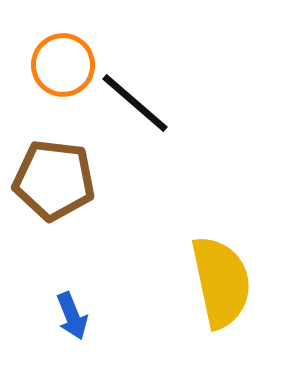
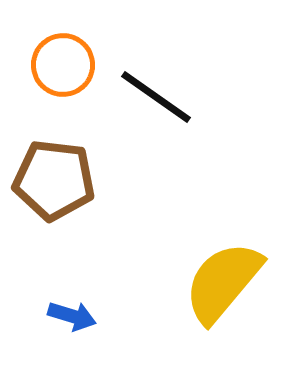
black line: moved 21 px right, 6 px up; rotated 6 degrees counterclockwise
yellow semicircle: moved 2 px right; rotated 128 degrees counterclockwise
blue arrow: rotated 51 degrees counterclockwise
